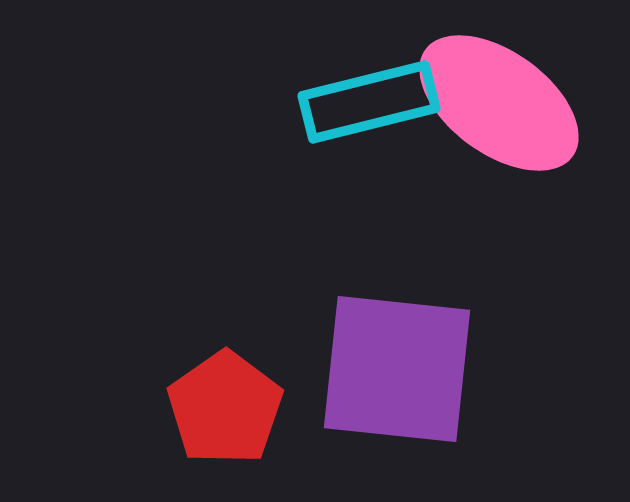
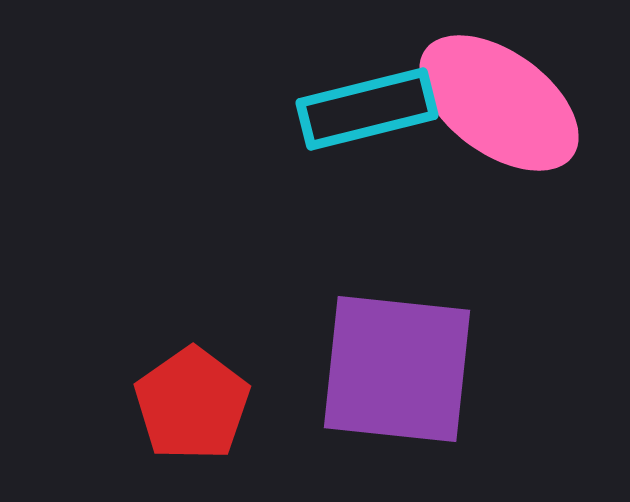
cyan rectangle: moved 2 px left, 7 px down
red pentagon: moved 33 px left, 4 px up
